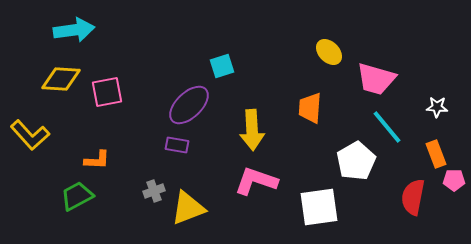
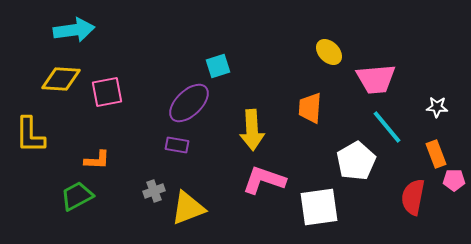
cyan square: moved 4 px left
pink trapezoid: rotated 21 degrees counterclockwise
purple ellipse: moved 2 px up
yellow L-shape: rotated 42 degrees clockwise
pink L-shape: moved 8 px right, 1 px up
